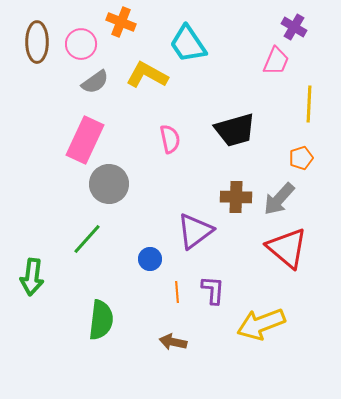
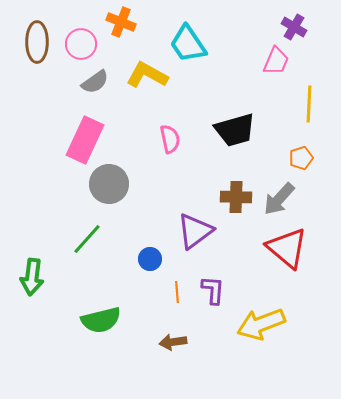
green semicircle: rotated 69 degrees clockwise
brown arrow: rotated 20 degrees counterclockwise
